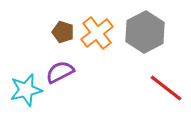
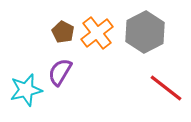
brown pentagon: rotated 10 degrees clockwise
purple semicircle: rotated 32 degrees counterclockwise
